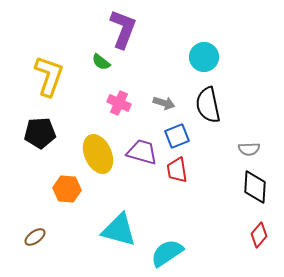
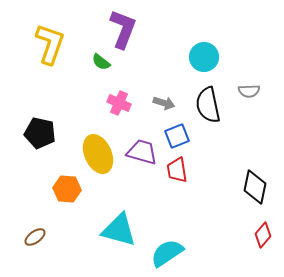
yellow L-shape: moved 1 px right, 32 px up
black pentagon: rotated 16 degrees clockwise
gray semicircle: moved 58 px up
black diamond: rotated 8 degrees clockwise
red diamond: moved 4 px right
